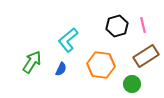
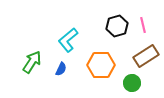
orange hexagon: rotated 8 degrees counterclockwise
green circle: moved 1 px up
